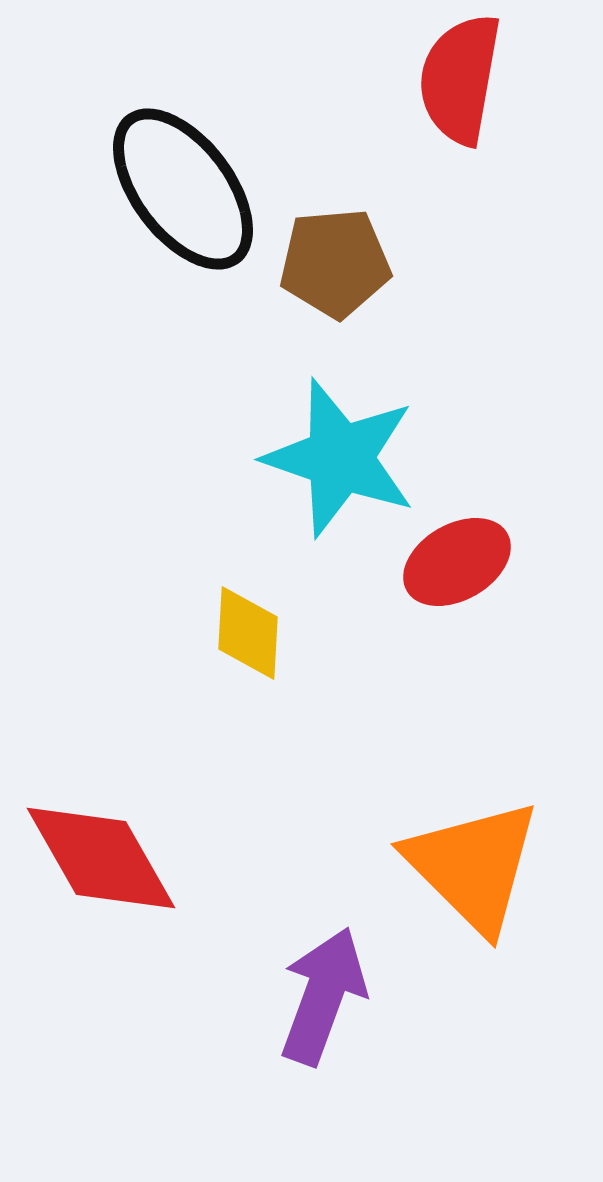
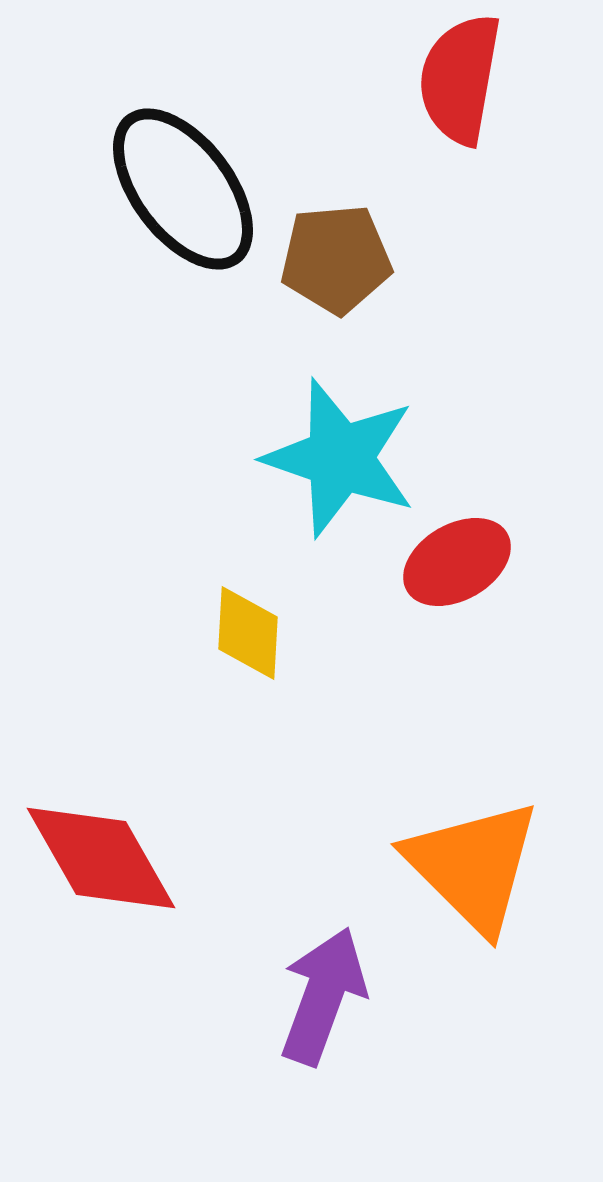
brown pentagon: moved 1 px right, 4 px up
